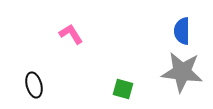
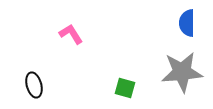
blue semicircle: moved 5 px right, 8 px up
gray star: rotated 12 degrees counterclockwise
green square: moved 2 px right, 1 px up
